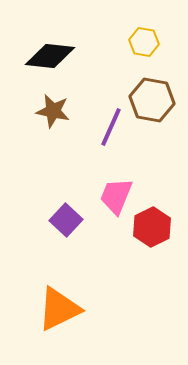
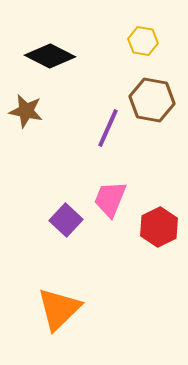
yellow hexagon: moved 1 px left, 1 px up
black diamond: rotated 21 degrees clockwise
brown star: moved 27 px left
purple line: moved 3 px left, 1 px down
pink trapezoid: moved 6 px left, 3 px down
red hexagon: moved 7 px right
orange triangle: rotated 18 degrees counterclockwise
